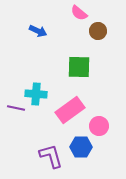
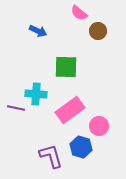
green square: moved 13 px left
blue hexagon: rotated 15 degrees clockwise
